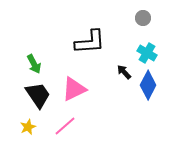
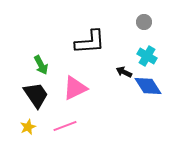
gray circle: moved 1 px right, 4 px down
cyan cross: moved 3 px down
green arrow: moved 7 px right, 1 px down
black arrow: rotated 21 degrees counterclockwise
blue diamond: moved 1 px down; rotated 60 degrees counterclockwise
pink triangle: moved 1 px right, 1 px up
black trapezoid: moved 2 px left
pink line: rotated 20 degrees clockwise
